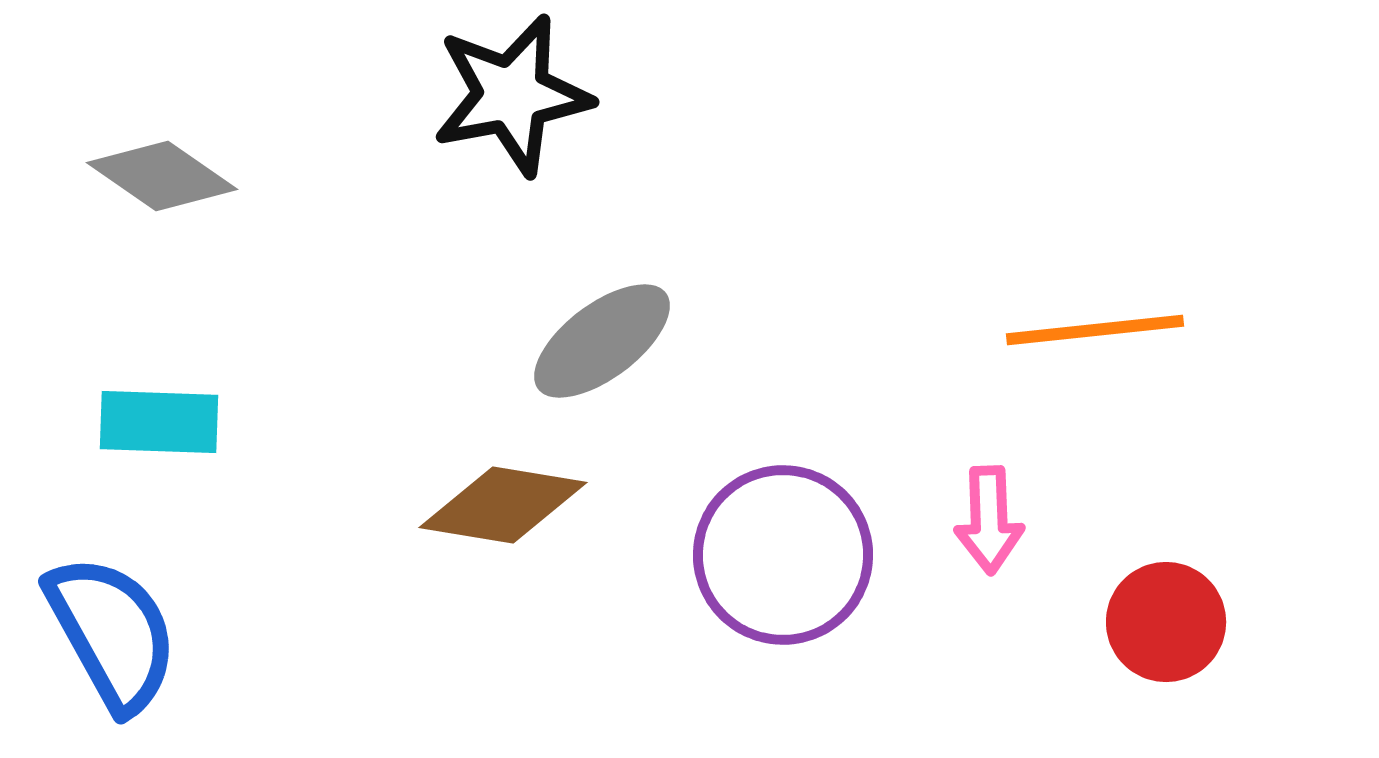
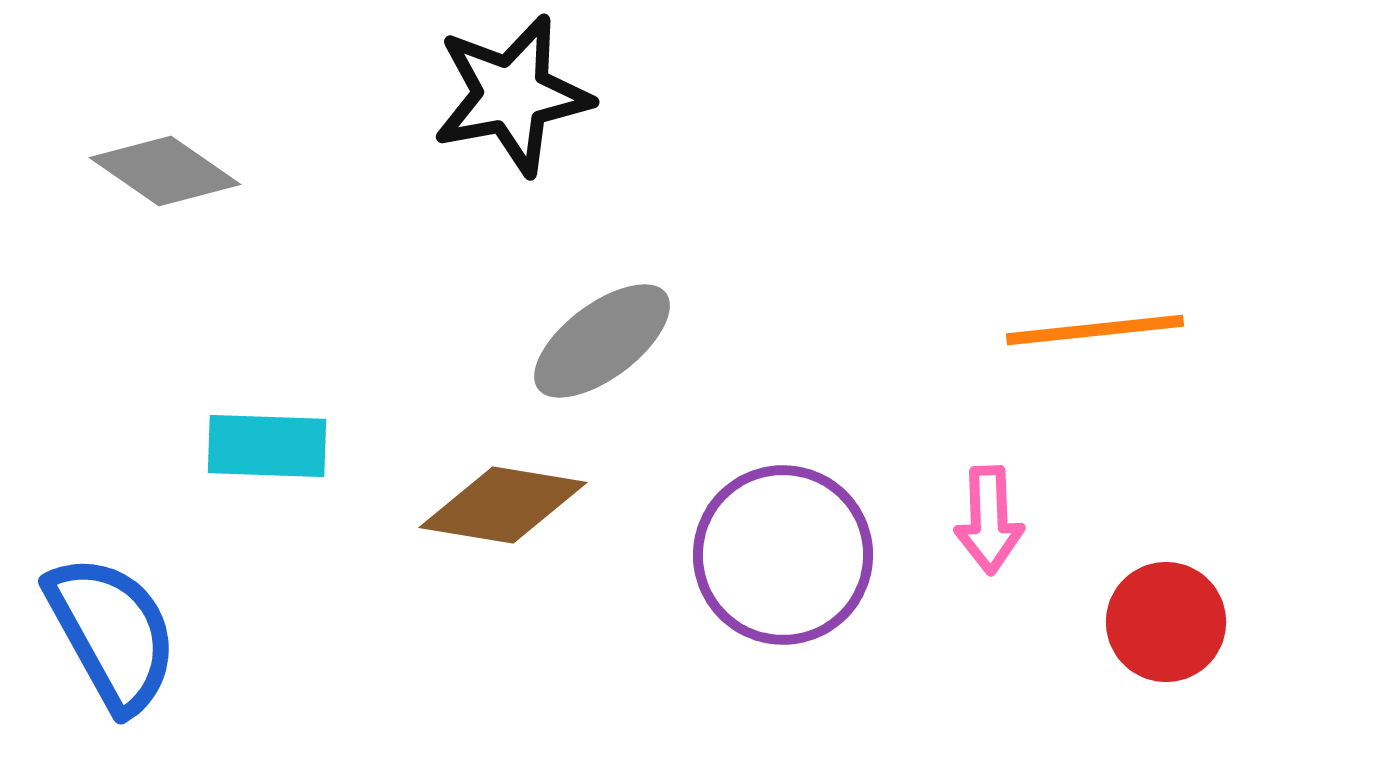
gray diamond: moved 3 px right, 5 px up
cyan rectangle: moved 108 px right, 24 px down
